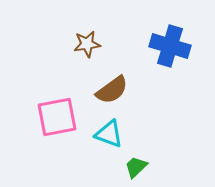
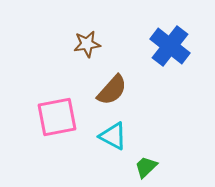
blue cross: rotated 21 degrees clockwise
brown semicircle: rotated 12 degrees counterclockwise
cyan triangle: moved 4 px right, 2 px down; rotated 8 degrees clockwise
green trapezoid: moved 10 px right
